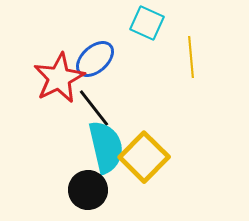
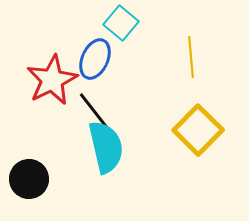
cyan square: moved 26 px left; rotated 16 degrees clockwise
blue ellipse: rotated 24 degrees counterclockwise
red star: moved 7 px left, 2 px down
black line: moved 3 px down
yellow square: moved 54 px right, 27 px up
black circle: moved 59 px left, 11 px up
